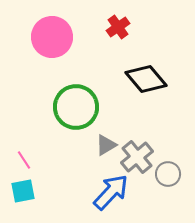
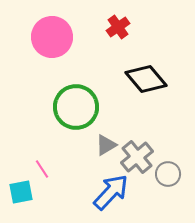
pink line: moved 18 px right, 9 px down
cyan square: moved 2 px left, 1 px down
